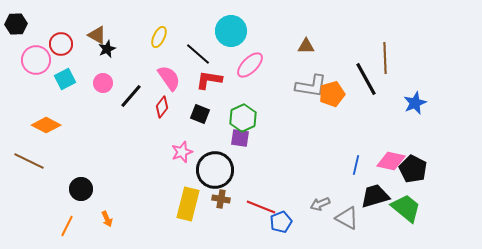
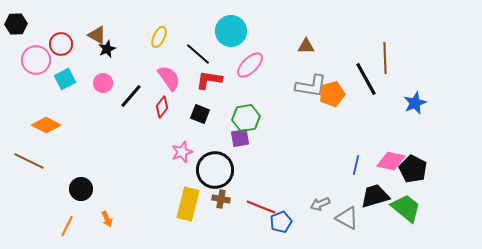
green hexagon at (243, 118): moved 3 px right; rotated 16 degrees clockwise
purple square at (240, 138): rotated 18 degrees counterclockwise
